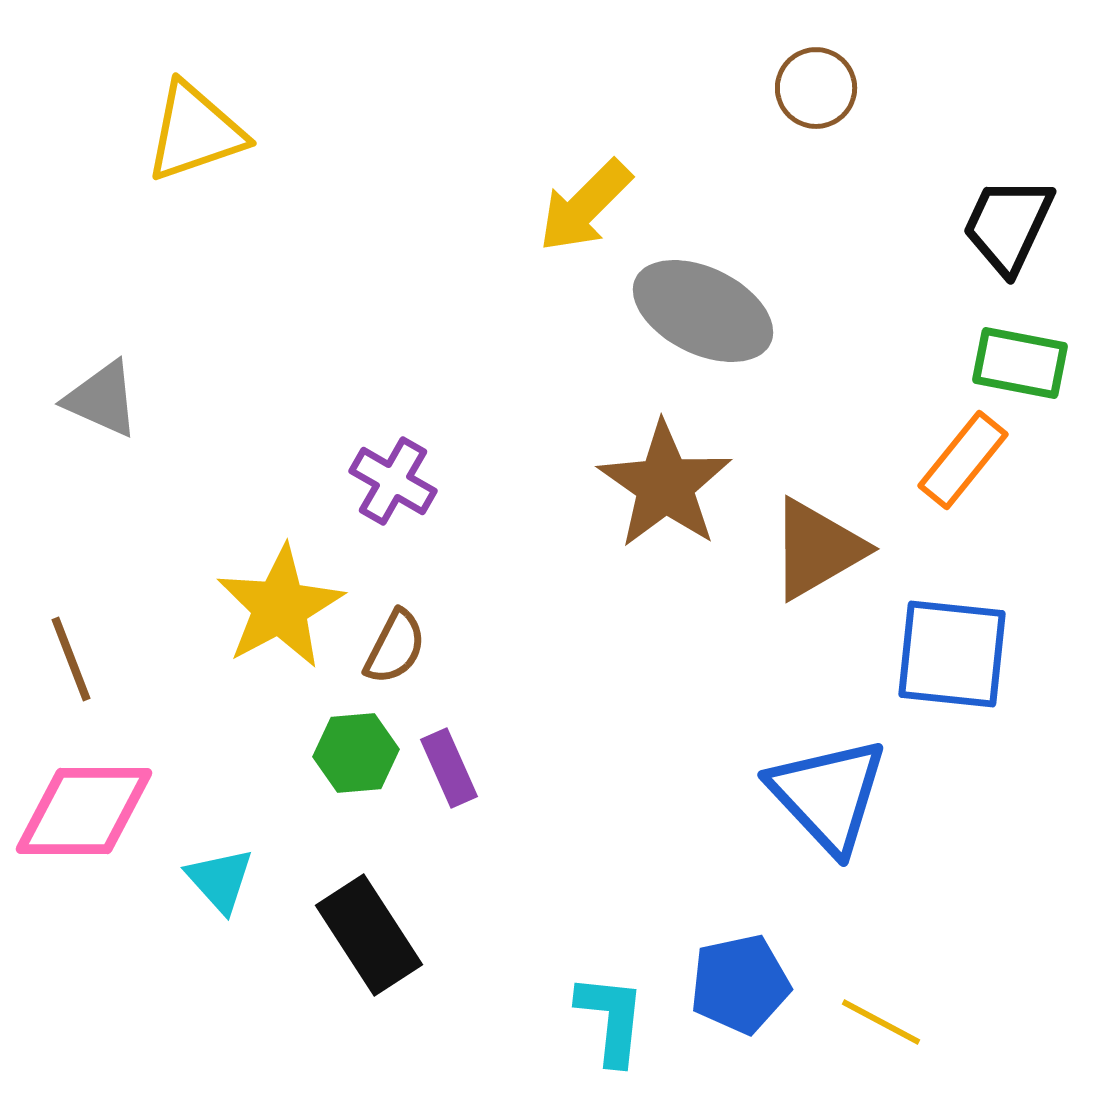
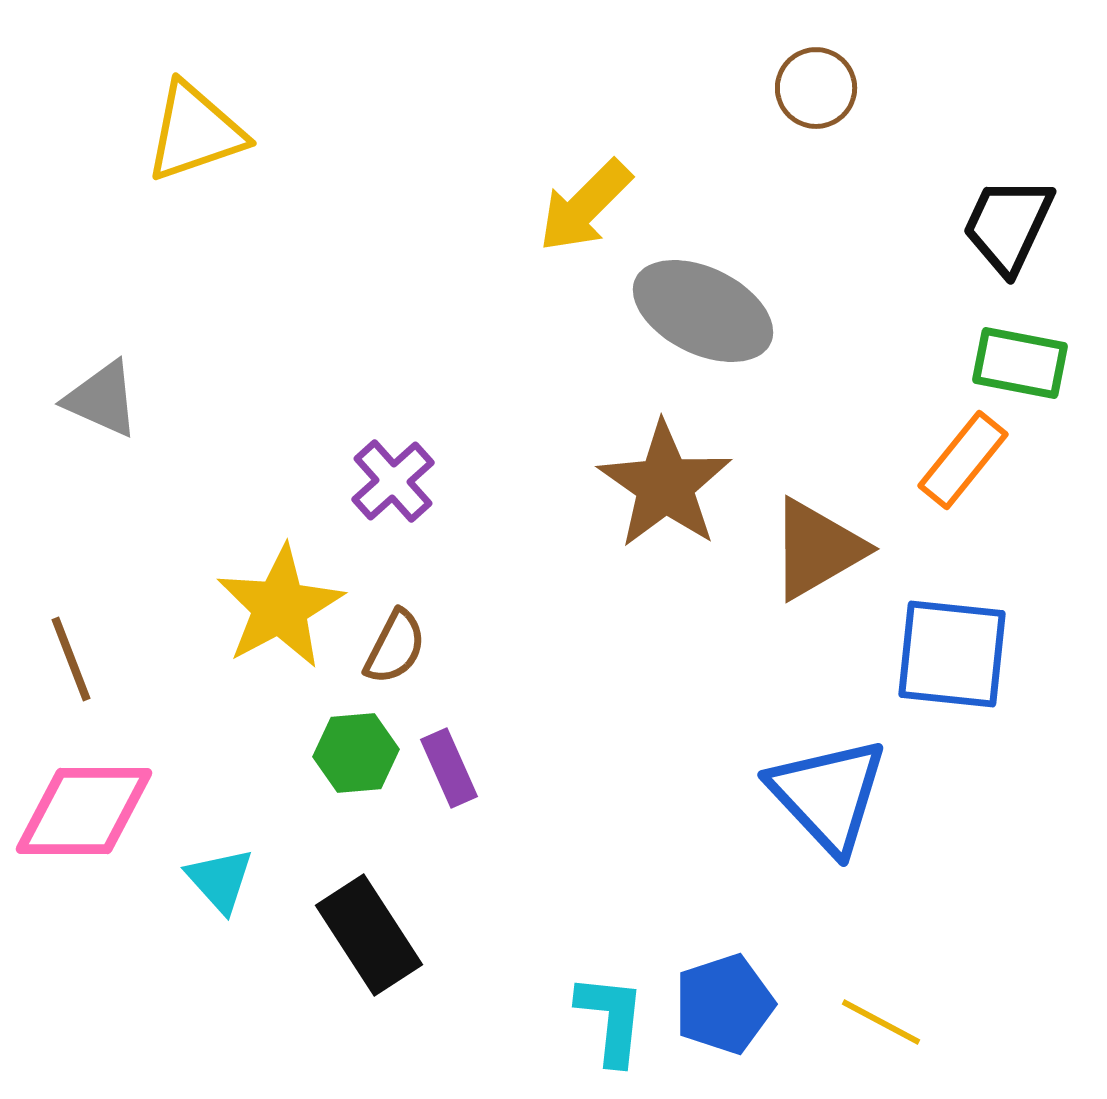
purple cross: rotated 18 degrees clockwise
blue pentagon: moved 16 px left, 20 px down; rotated 6 degrees counterclockwise
